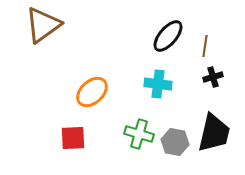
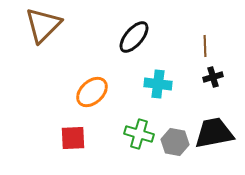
brown triangle: rotated 9 degrees counterclockwise
black ellipse: moved 34 px left, 1 px down
brown line: rotated 10 degrees counterclockwise
black trapezoid: rotated 114 degrees counterclockwise
